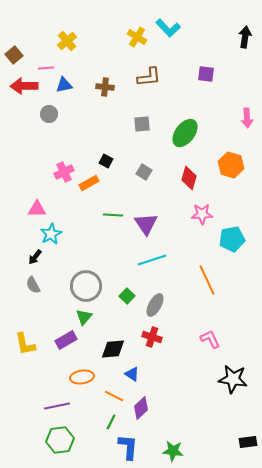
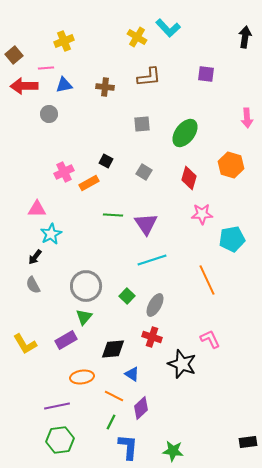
yellow cross at (67, 41): moved 3 px left; rotated 18 degrees clockwise
yellow L-shape at (25, 344): rotated 20 degrees counterclockwise
black star at (233, 379): moved 51 px left, 15 px up; rotated 12 degrees clockwise
